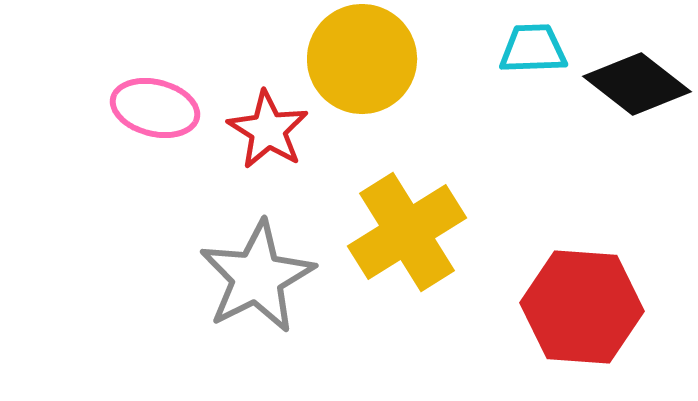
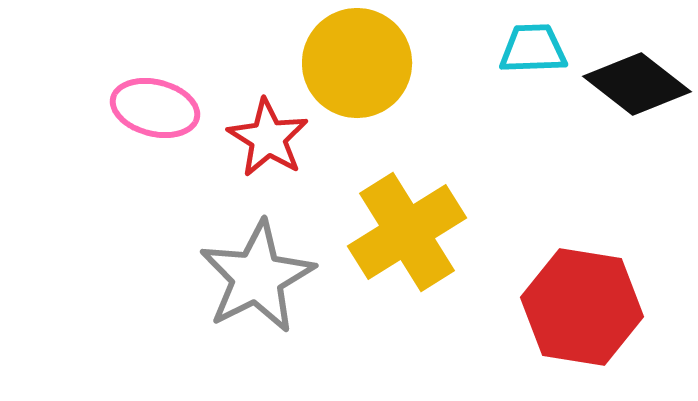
yellow circle: moved 5 px left, 4 px down
red star: moved 8 px down
red hexagon: rotated 5 degrees clockwise
